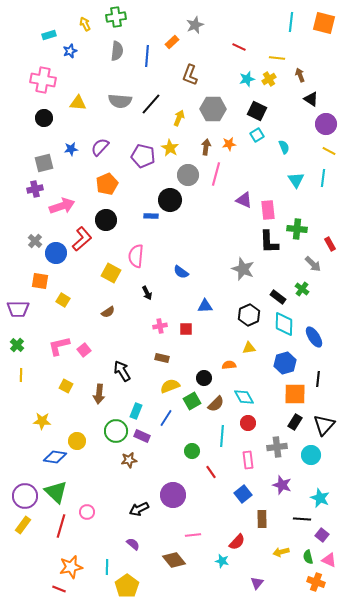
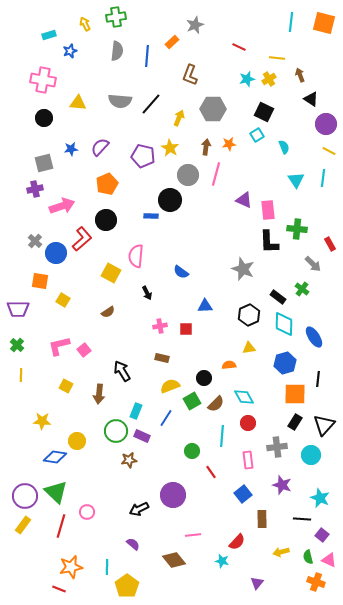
black square at (257, 111): moved 7 px right, 1 px down
